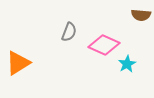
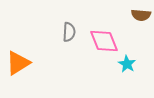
gray semicircle: rotated 18 degrees counterclockwise
pink diamond: moved 4 px up; rotated 44 degrees clockwise
cyan star: rotated 12 degrees counterclockwise
